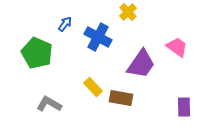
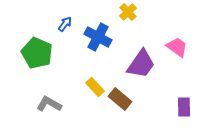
yellow rectangle: moved 2 px right
brown rectangle: moved 1 px left, 1 px down; rotated 30 degrees clockwise
